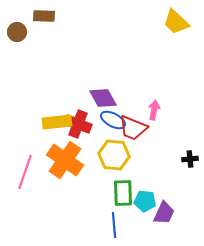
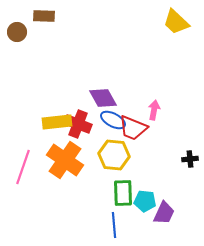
pink line: moved 2 px left, 5 px up
